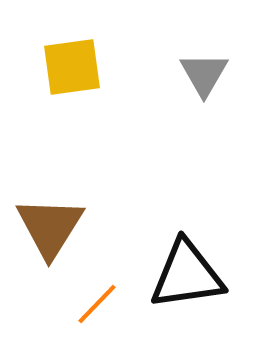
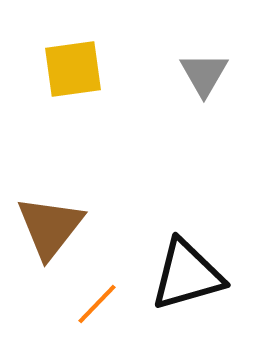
yellow square: moved 1 px right, 2 px down
brown triangle: rotated 6 degrees clockwise
black triangle: rotated 8 degrees counterclockwise
